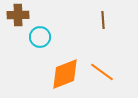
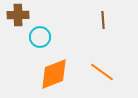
orange diamond: moved 11 px left
